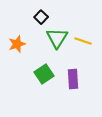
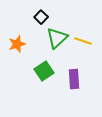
green triangle: rotated 15 degrees clockwise
green square: moved 3 px up
purple rectangle: moved 1 px right
